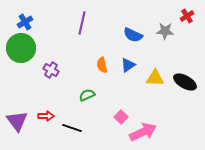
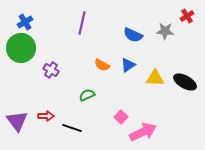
orange semicircle: rotated 49 degrees counterclockwise
